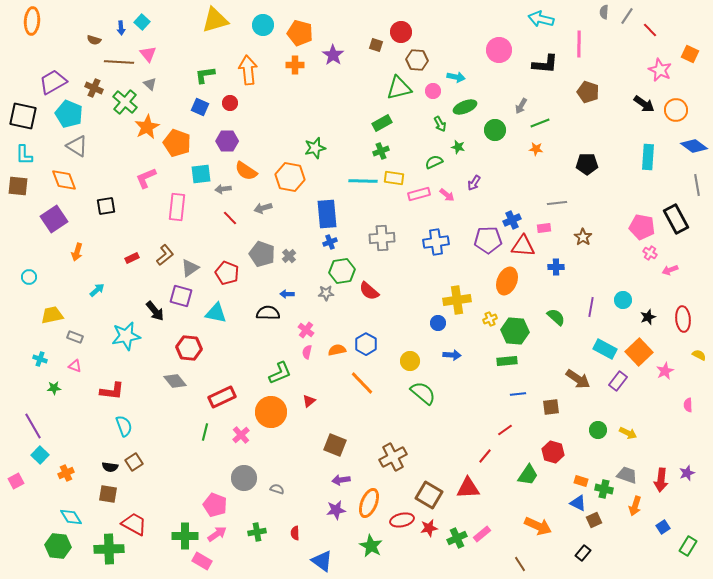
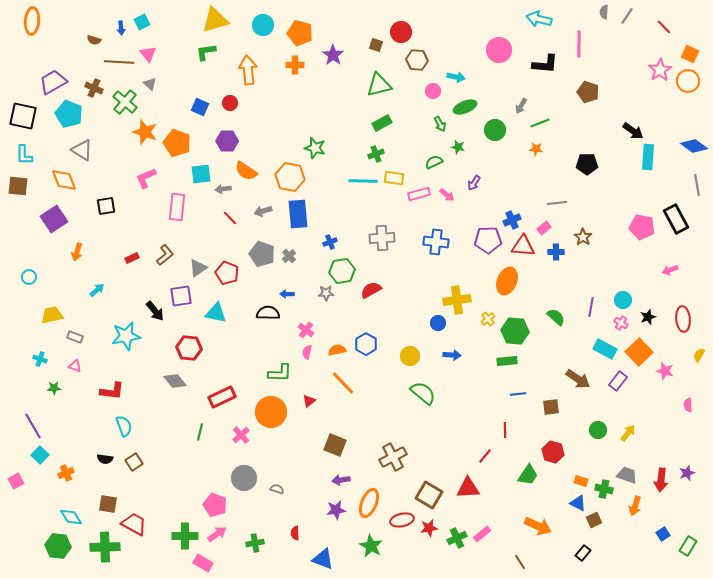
cyan arrow at (541, 19): moved 2 px left
cyan square at (142, 22): rotated 21 degrees clockwise
red line at (650, 30): moved 14 px right, 3 px up
pink star at (660, 70): rotated 15 degrees clockwise
green L-shape at (205, 75): moved 1 px right, 23 px up
green triangle at (399, 88): moved 20 px left, 3 px up
black arrow at (644, 104): moved 11 px left, 27 px down
orange circle at (676, 110): moved 12 px right, 29 px up
orange star at (147, 127): moved 2 px left, 5 px down; rotated 25 degrees counterclockwise
gray triangle at (77, 146): moved 5 px right, 4 px down
green star at (315, 148): rotated 30 degrees clockwise
green cross at (381, 151): moved 5 px left, 3 px down
gray arrow at (263, 208): moved 3 px down
blue rectangle at (327, 214): moved 29 px left
pink rectangle at (544, 228): rotated 32 degrees counterclockwise
blue cross at (436, 242): rotated 15 degrees clockwise
pink cross at (650, 253): moved 29 px left, 70 px down
blue cross at (556, 267): moved 15 px up
gray triangle at (190, 268): moved 8 px right
red semicircle at (369, 291): moved 2 px right, 1 px up; rotated 110 degrees clockwise
purple square at (181, 296): rotated 25 degrees counterclockwise
yellow cross at (490, 319): moved 2 px left; rotated 16 degrees counterclockwise
yellow semicircle at (699, 355): rotated 88 degrees counterclockwise
yellow circle at (410, 361): moved 5 px up
pink star at (665, 371): rotated 30 degrees counterclockwise
green L-shape at (280, 373): rotated 25 degrees clockwise
orange line at (362, 383): moved 19 px left
red line at (505, 430): rotated 56 degrees counterclockwise
green line at (205, 432): moved 5 px left
yellow arrow at (628, 433): rotated 78 degrees counterclockwise
black semicircle at (110, 467): moved 5 px left, 8 px up
brown square at (108, 494): moved 10 px down
blue square at (663, 527): moved 7 px down
green cross at (257, 532): moved 2 px left, 11 px down
green cross at (109, 549): moved 4 px left, 2 px up
pink rectangle at (202, 561): moved 1 px right, 2 px down
blue triangle at (322, 561): moved 1 px right, 2 px up; rotated 15 degrees counterclockwise
brown line at (520, 564): moved 2 px up
